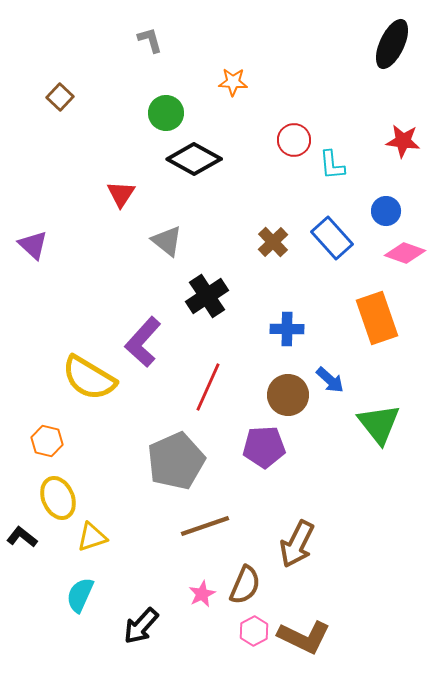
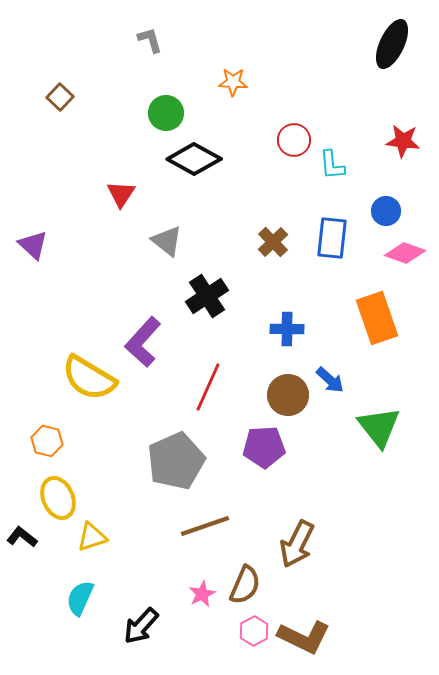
blue rectangle: rotated 48 degrees clockwise
green triangle: moved 3 px down
cyan semicircle: moved 3 px down
